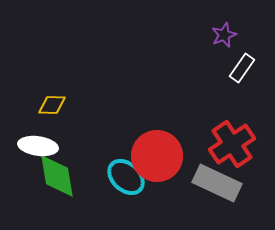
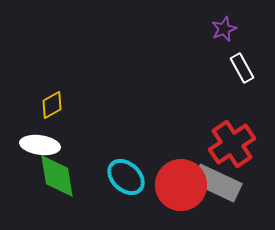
purple star: moved 6 px up
white rectangle: rotated 64 degrees counterclockwise
yellow diamond: rotated 32 degrees counterclockwise
white ellipse: moved 2 px right, 1 px up
red circle: moved 24 px right, 29 px down
